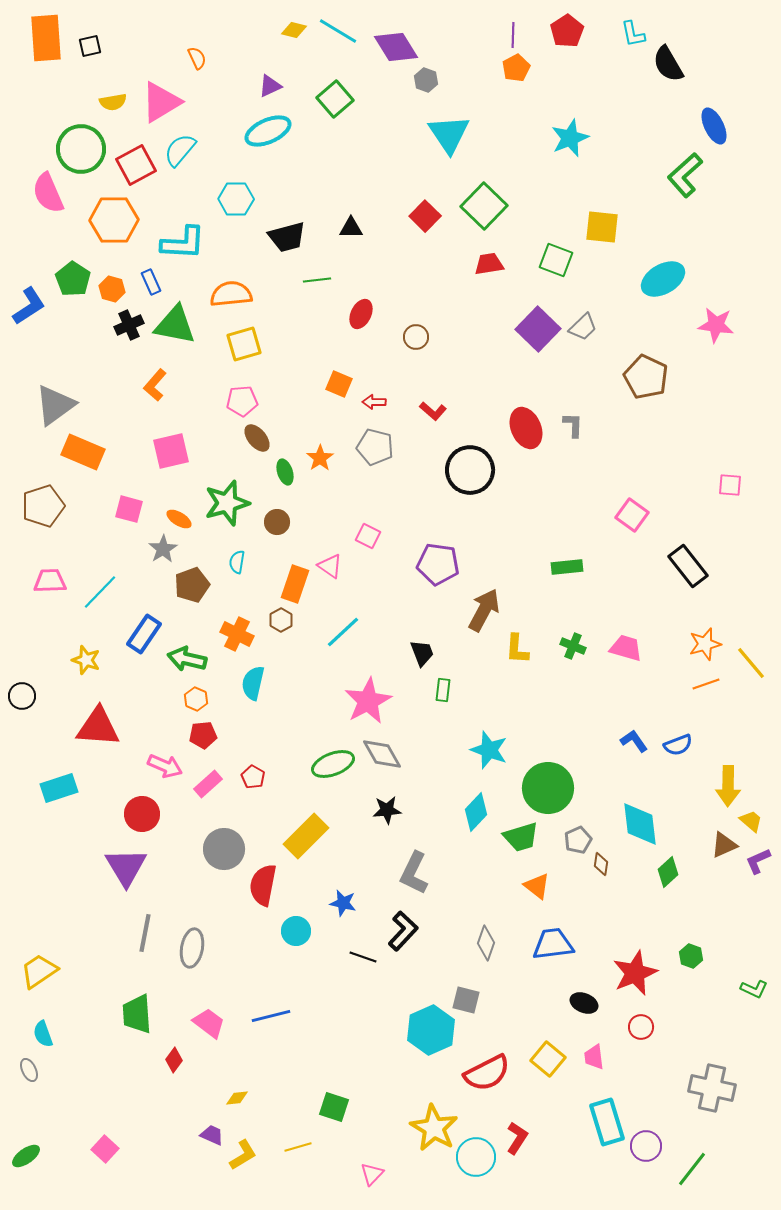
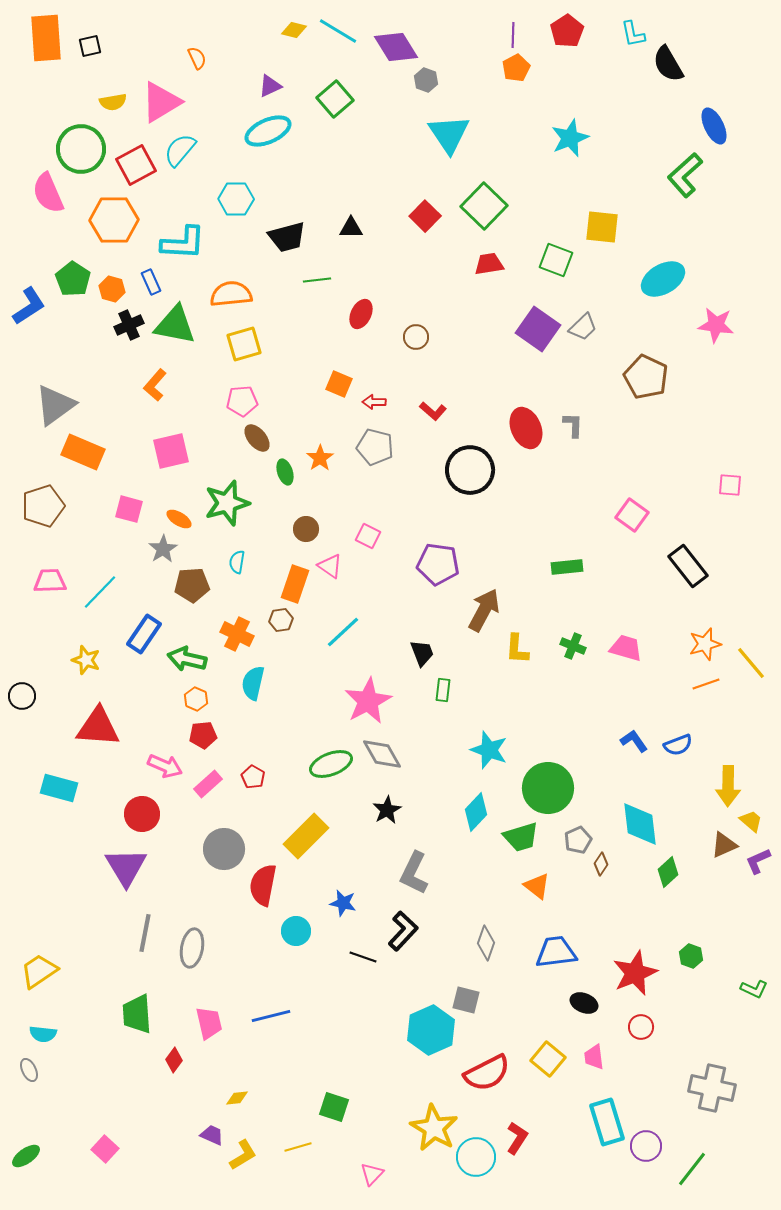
purple square at (538, 329): rotated 9 degrees counterclockwise
brown circle at (277, 522): moved 29 px right, 7 px down
brown pentagon at (192, 585): rotated 16 degrees clockwise
brown hexagon at (281, 620): rotated 20 degrees clockwise
green ellipse at (333, 764): moved 2 px left
cyan rectangle at (59, 788): rotated 33 degrees clockwise
black star at (387, 810): rotated 24 degrees counterclockwise
brown diamond at (601, 864): rotated 25 degrees clockwise
blue trapezoid at (553, 944): moved 3 px right, 8 px down
pink trapezoid at (209, 1023): rotated 40 degrees clockwise
cyan semicircle at (43, 1034): rotated 64 degrees counterclockwise
